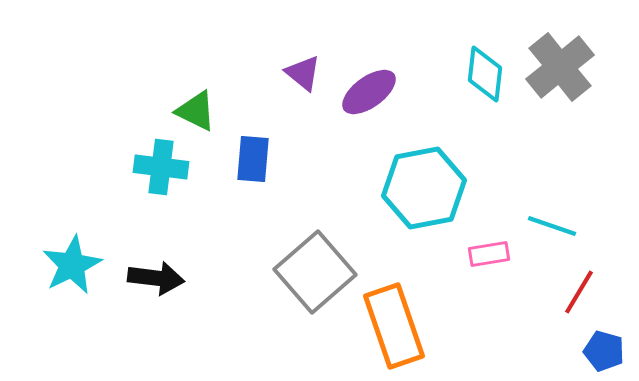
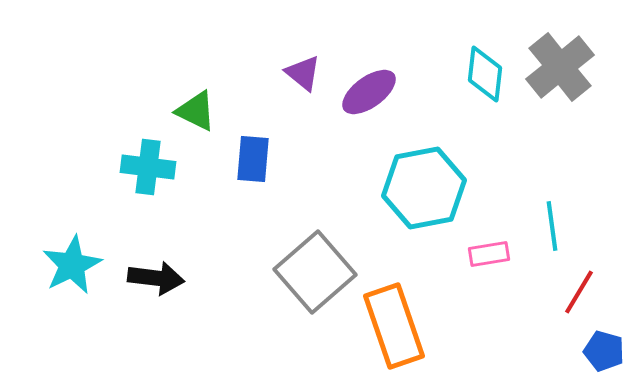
cyan cross: moved 13 px left
cyan line: rotated 63 degrees clockwise
